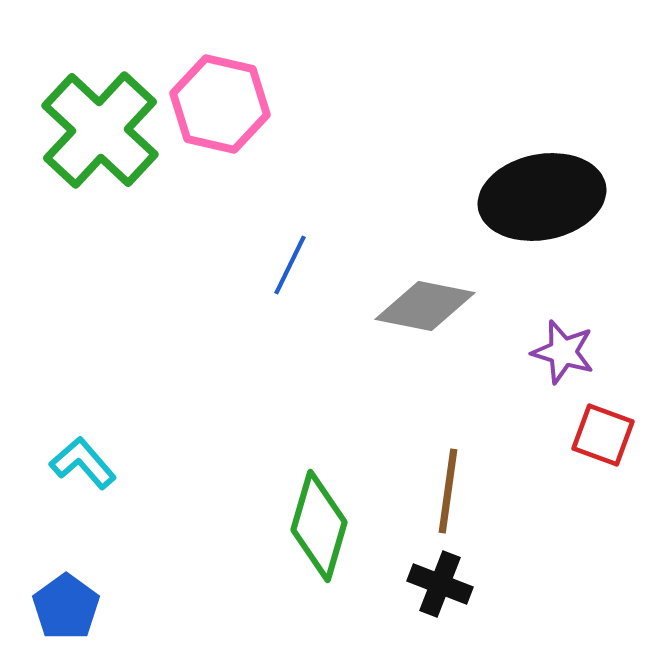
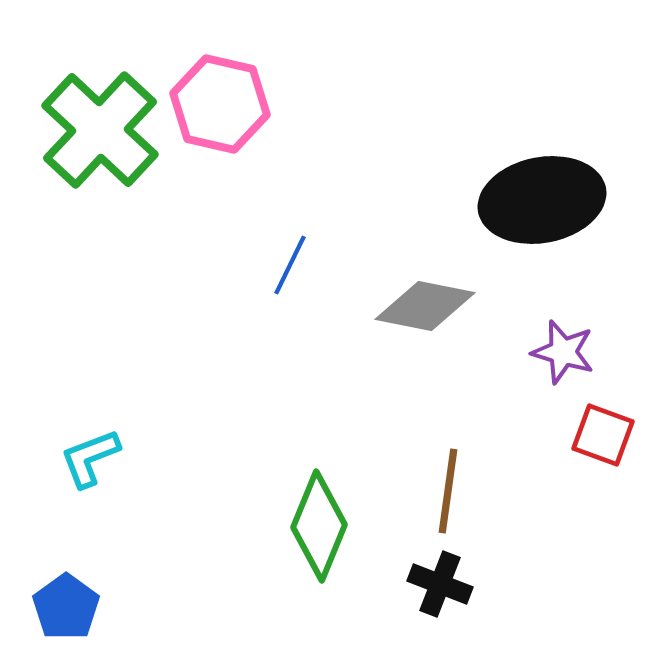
black ellipse: moved 3 px down
cyan L-shape: moved 7 px right, 5 px up; rotated 70 degrees counterclockwise
green diamond: rotated 6 degrees clockwise
